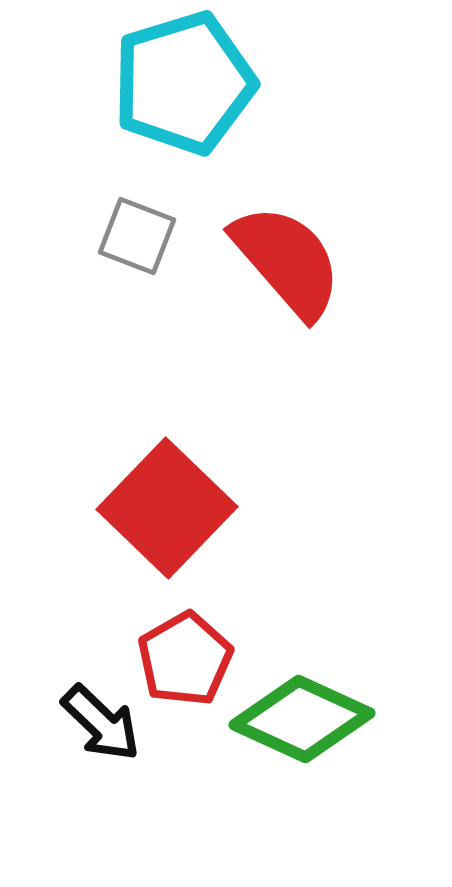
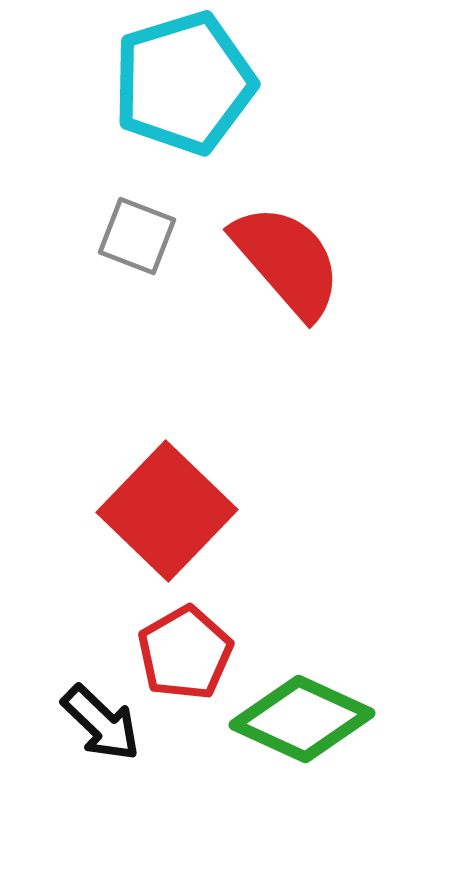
red square: moved 3 px down
red pentagon: moved 6 px up
